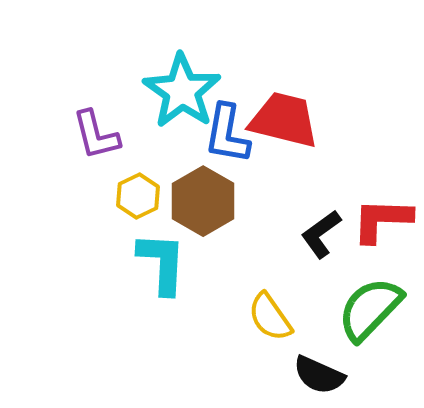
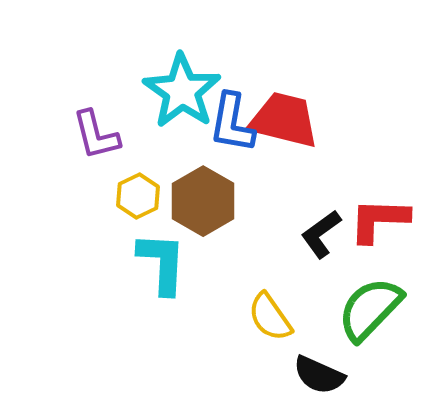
blue L-shape: moved 5 px right, 11 px up
red L-shape: moved 3 px left
